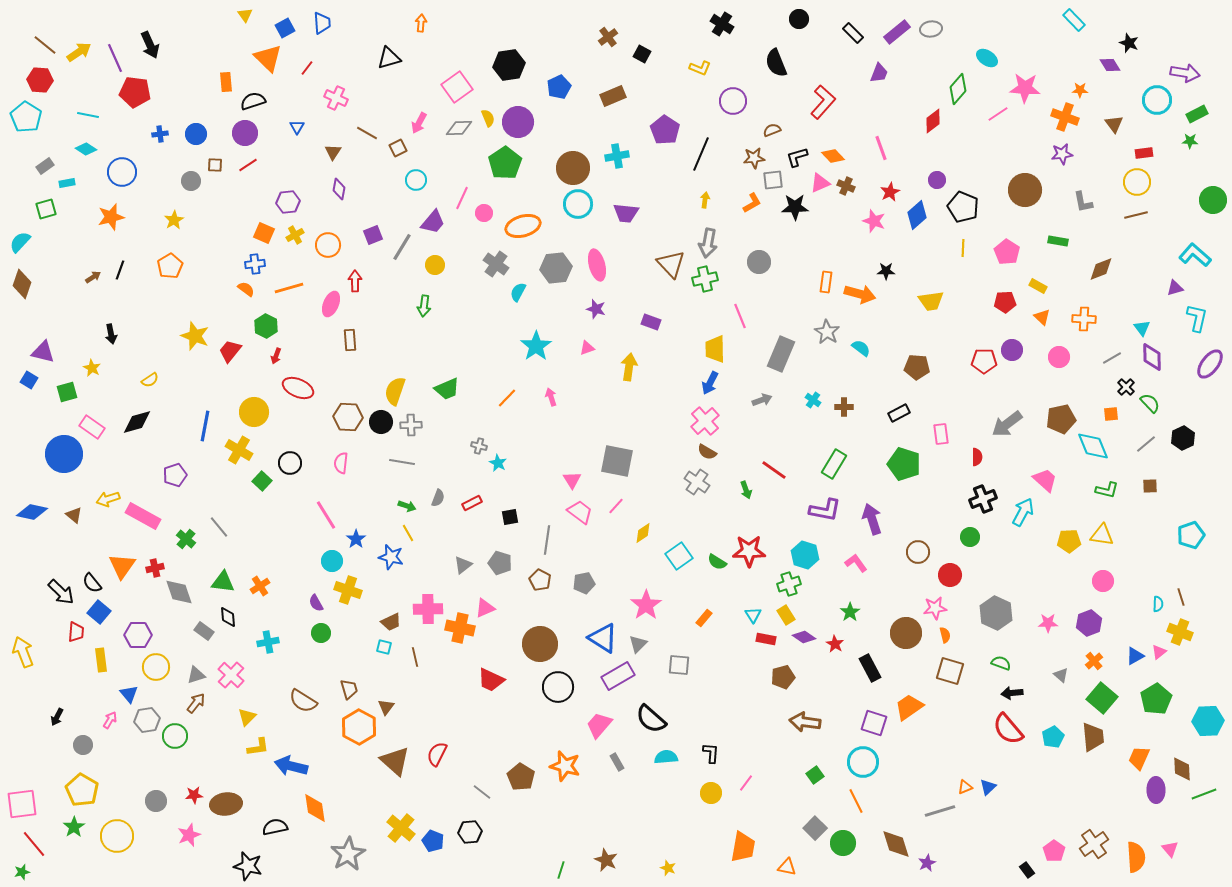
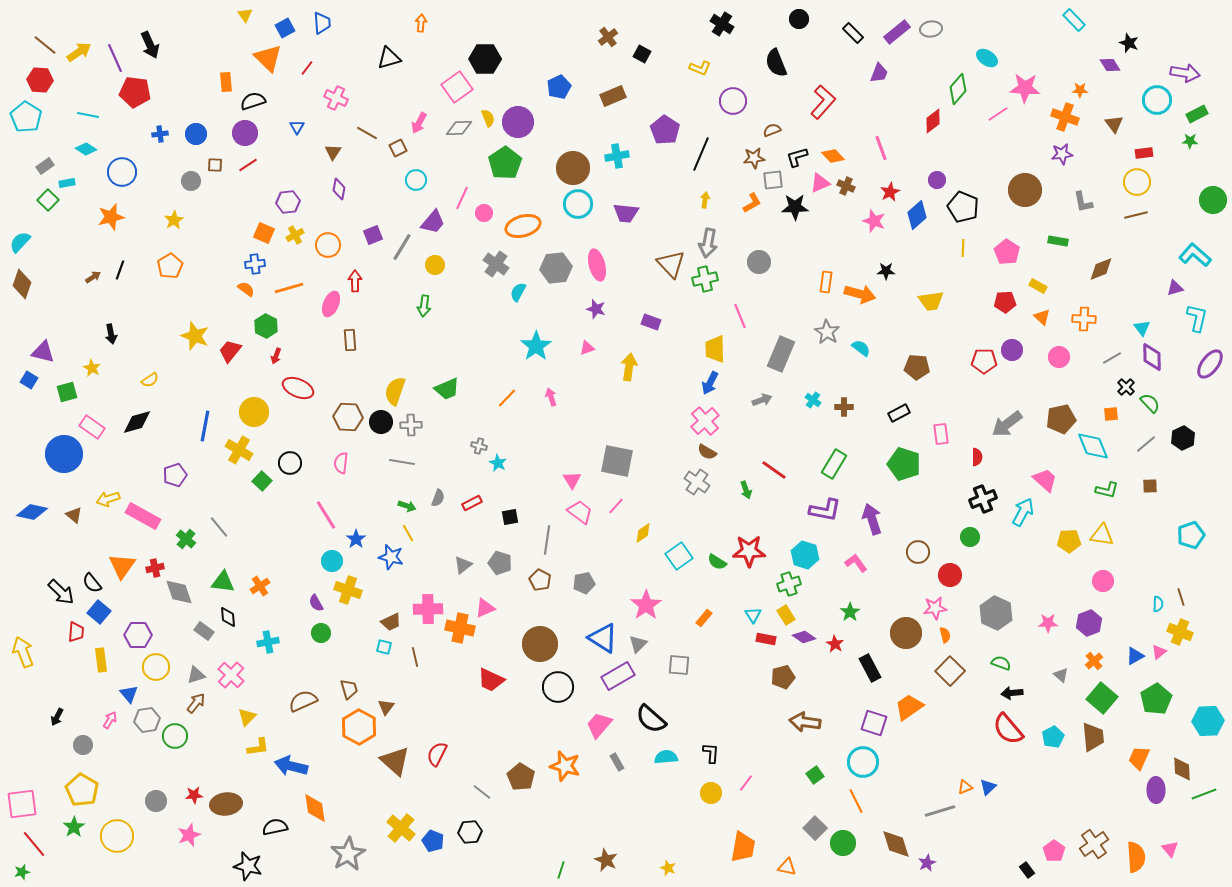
black hexagon at (509, 65): moved 24 px left, 6 px up; rotated 8 degrees clockwise
green square at (46, 209): moved 2 px right, 9 px up; rotated 30 degrees counterclockwise
brown square at (950, 671): rotated 28 degrees clockwise
brown semicircle at (303, 701): rotated 124 degrees clockwise
